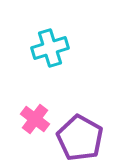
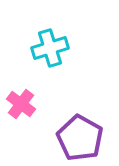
pink cross: moved 14 px left, 15 px up
